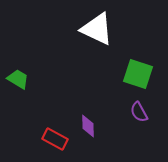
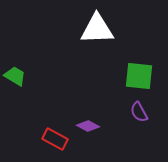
white triangle: rotated 27 degrees counterclockwise
green square: moved 1 px right, 2 px down; rotated 12 degrees counterclockwise
green trapezoid: moved 3 px left, 3 px up
purple diamond: rotated 60 degrees counterclockwise
